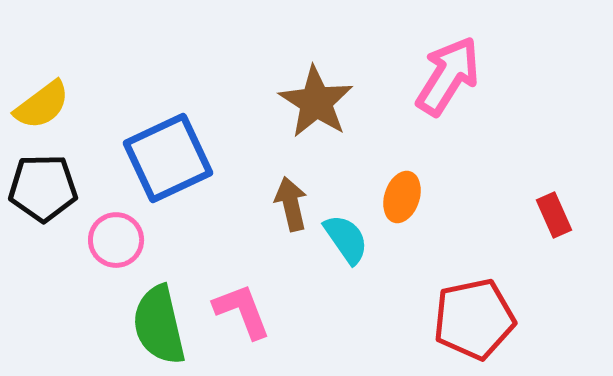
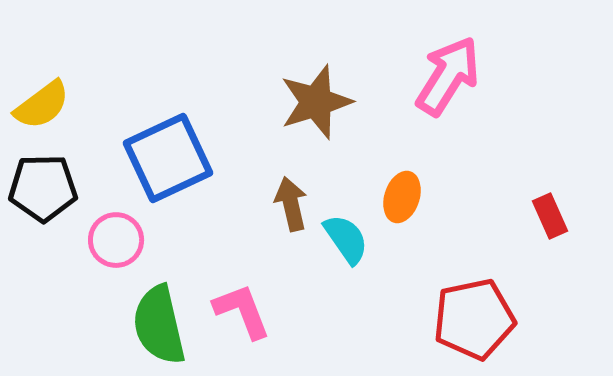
brown star: rotated 22 degrees clockwise
red rectangle: moved 4 px left, 1 px down
